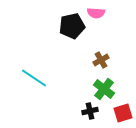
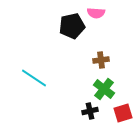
brown cross: rotated 21 degrees clockwise
